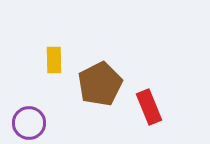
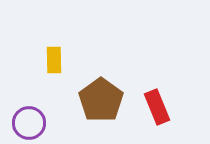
brown pentagon: moved 1 px right, 16 px down; rotated 9 degrees counterclockwise
red rectangle: moved 8 px right
